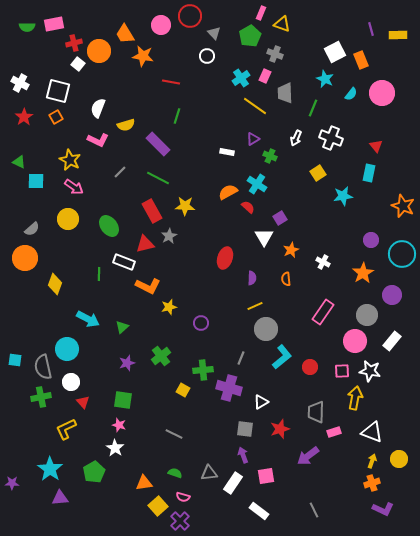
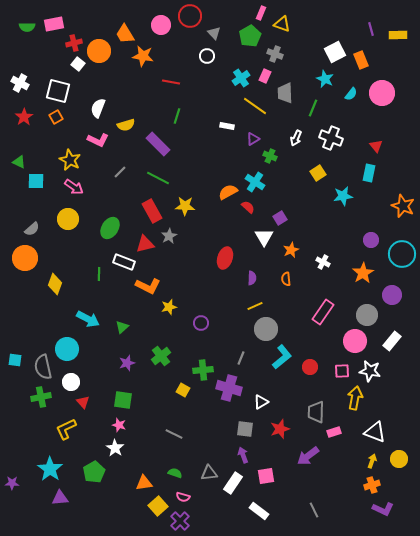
white rectangle at (227, 152): moved 26 px up
cyan cross at (257, 184): moved 2 px left, 2 px up
green ellipse at (109, 226): moved 1 px right, 2 px down; rotated 70 degrees clockwise
white triangle at (372, 432): moved 3 px right
orange cross at (372, 483): moved 2 px down
